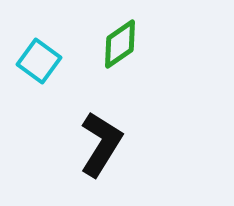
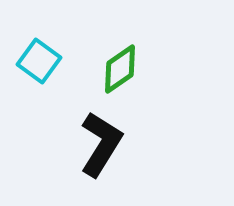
green diamond: moved 25 px down
